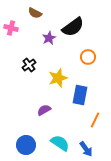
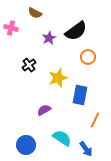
black semicircle: moved 3 px right, 4 px down
cyan semicircle: moved 2 px right, 5 px up
